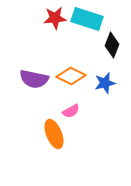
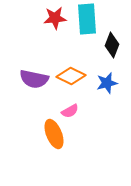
cyan rectangle: rotated 68 degrees clockwise
blue star: moved 2 px right
pink semicircle: moved 1 px left
